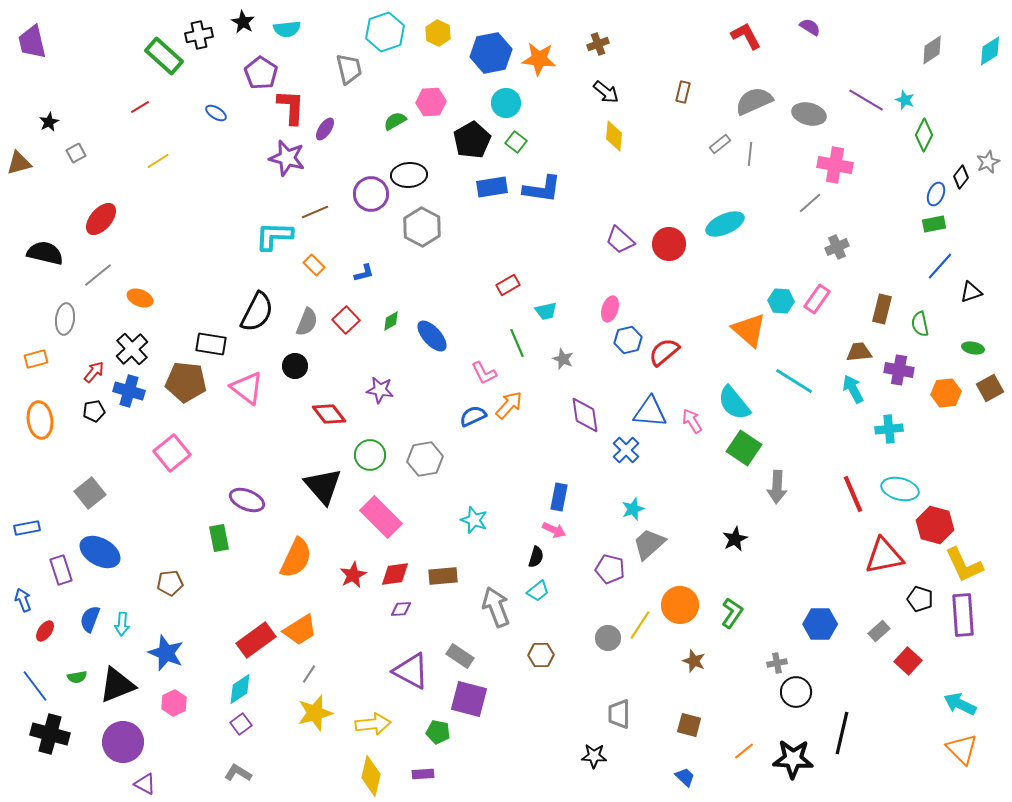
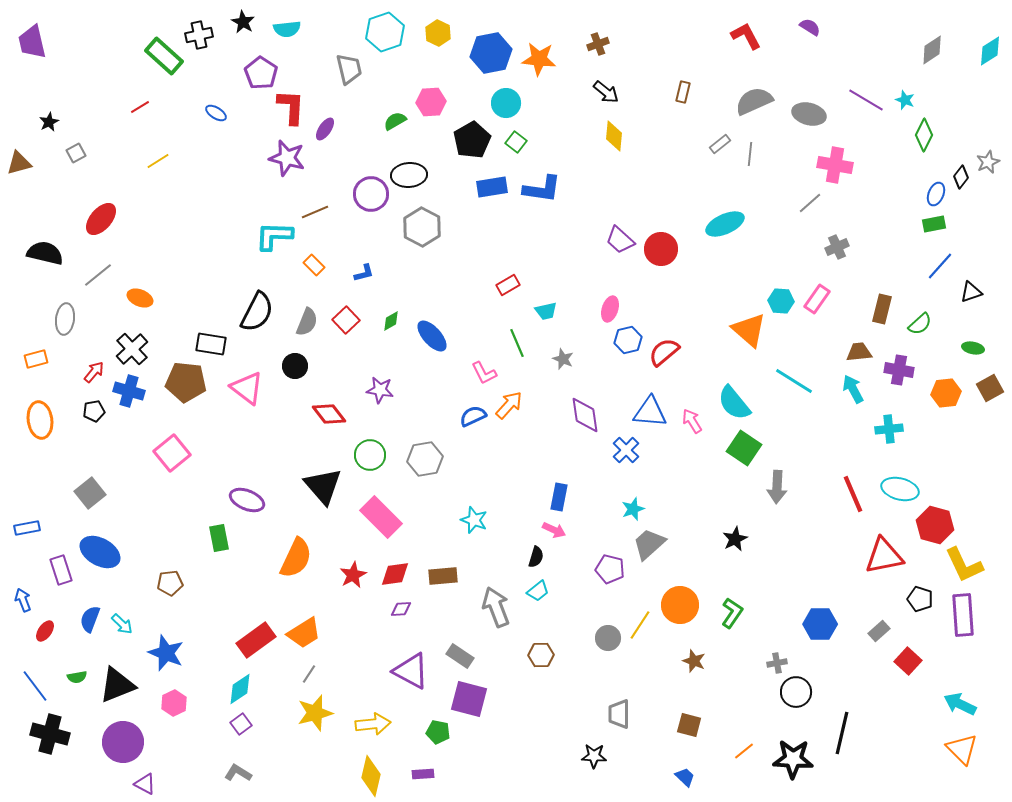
red circle at (669, 244): moved 8 px left, 5 px down
green semicircle at (920, 324): rotated 120 degrees counterclockwise
cyan arrow at (122, 624): rotated 50 degrees counterclockwise
orange trapezoid at (300, 630): moved 4 px right, 3 px down
